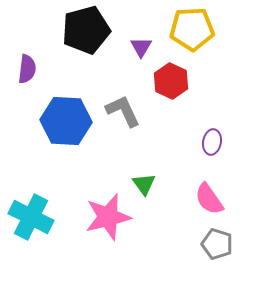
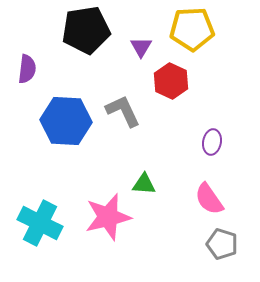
black pentagon: rotated 6 degrees clockwise
green triangle: rotated 50 degrees counterclockwise
cyan cross: moved 9 px right, 6 px down
gray pentagon: moved 5 px right
